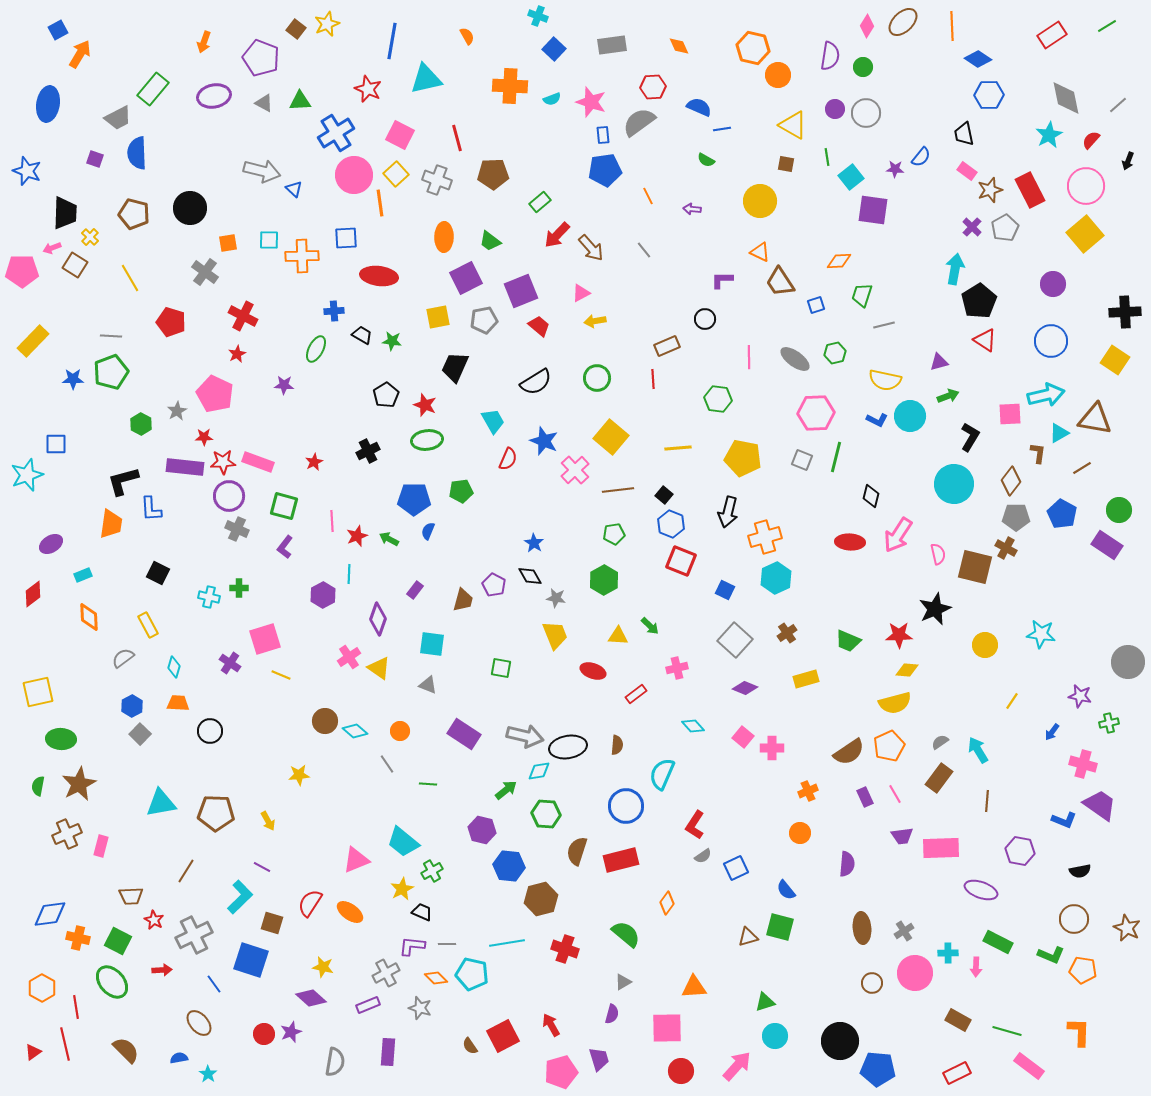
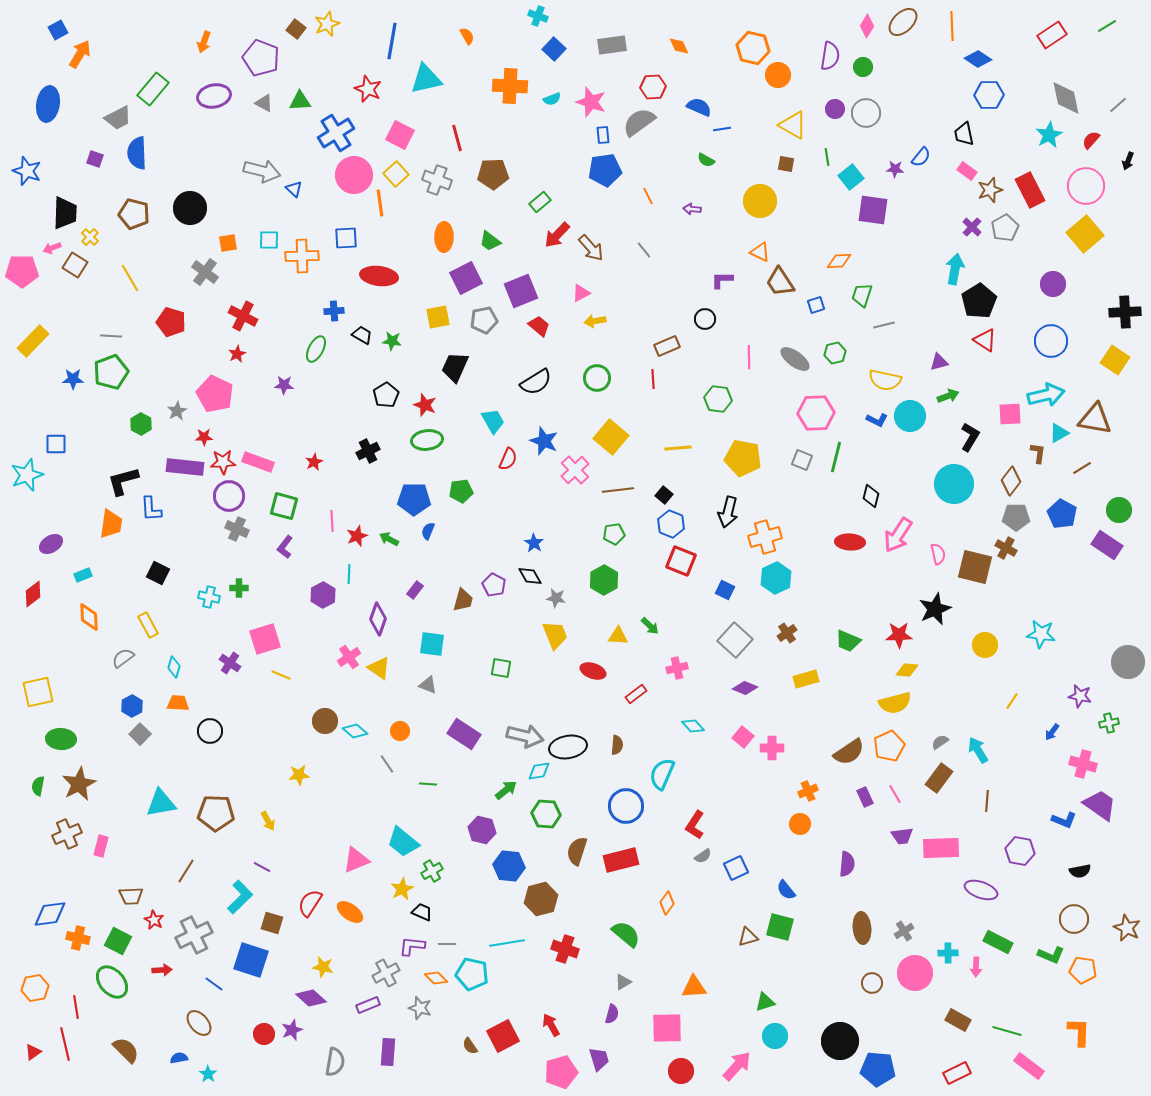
orange circle at (800, 833): moved 9 px up
blue line at (214, 984): rotated 18 degrees counterclockwise
orange hexagon at (42, 988): moved 7 px left; rotated 20 degrees clockwise
purple star at (291, 1032): moved 1 px right, 2 px up
